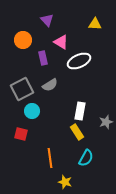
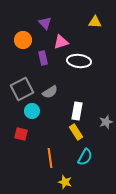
purple triangle: moved 2 px left, 3 px down
yellow triangle: moved 2 px up
pink triangle: rotated 49 degrees counterclockwise
white ellipse: rotated 30 degrees clockwise
gray semicircle: moved 7 px down
white rectangle: moved 3 px left
yellow rectangle: moved 1 px left
cyan semicircle: moved 1 px left, 1 px up
